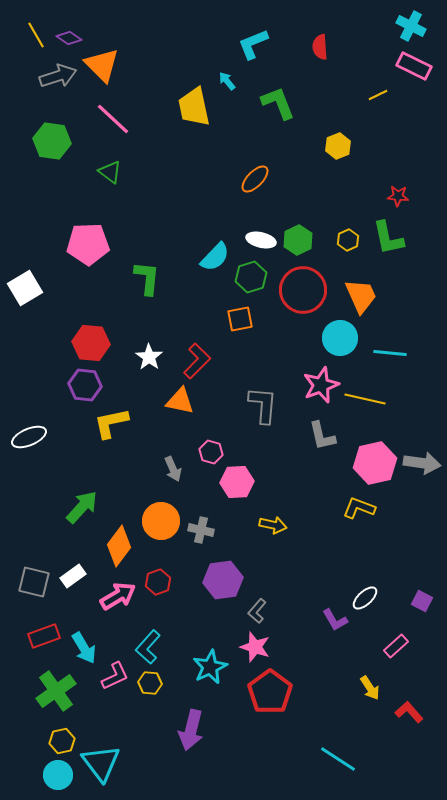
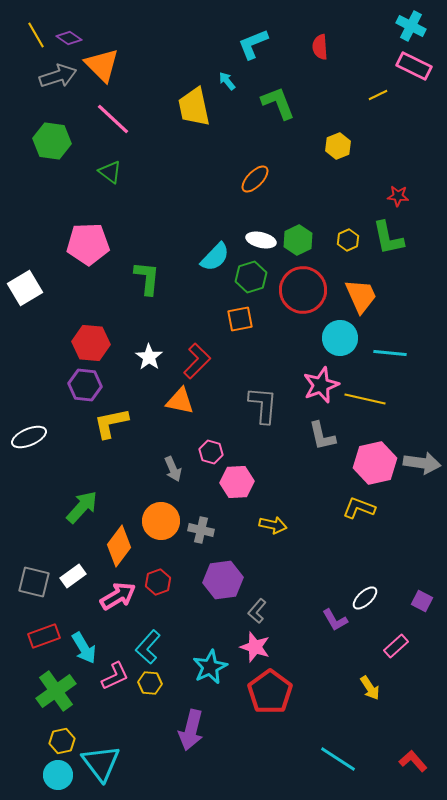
red L-shape at (409, 712): moved 4 px right, 49 px down
